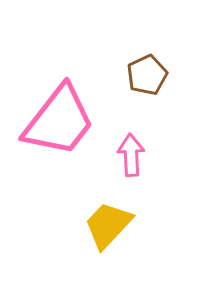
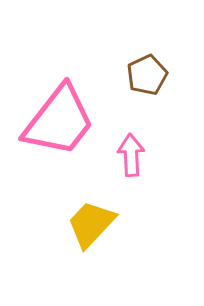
yellow trapezoid: moved 17 px left, 1 px up
